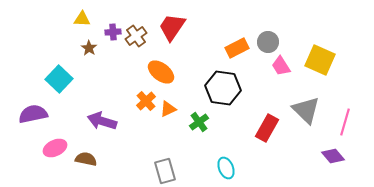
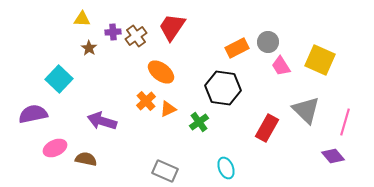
gray rectangle: rotated 50 degrees counterclockwise
